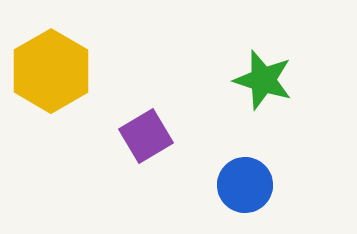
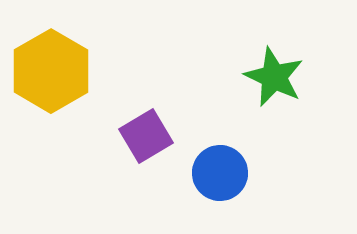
green star: moved 11 px right, 3 px up; rotated 8 degrees clockwise
blue circle: moved 25 px left, 12 px up
